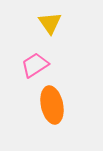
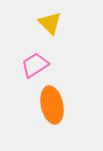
yellow triangle: rotated 10 degrees counterclockwise
